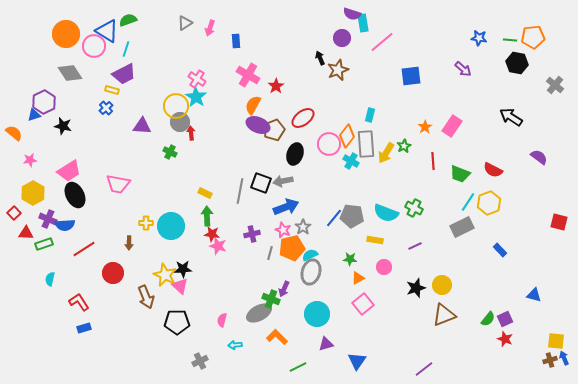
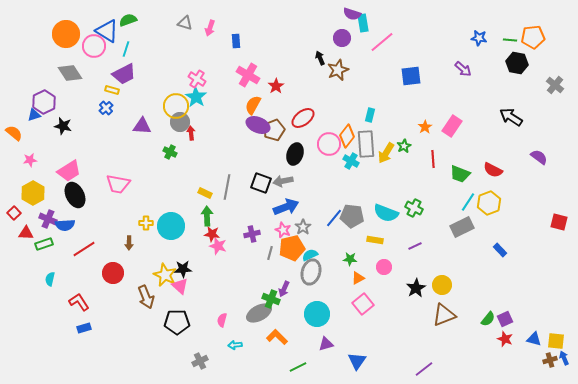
gray triangle at (185, 23): rotated 49 degrees clockwise
red line at (433, 161): moved 2 px up
gray line at (240, 191): moved 13 px left, 4 px up
black star at (416, 288): rotated 12 degrees counterclockwise
blue triangle at (534, 295): moved 44 px down
